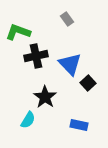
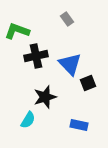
green L-shape: moved 1 px left, 1 px up
black square: rotated 21 degrees clockwise
black star: rotated 20 degrees clockwise
